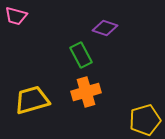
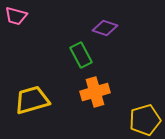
orange cross: moved 9 px right
